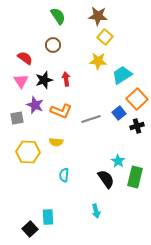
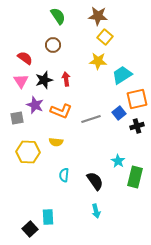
orange square: rotated 30 degrees clockwise
black semicircle: moved 11 px left, 2 px down
